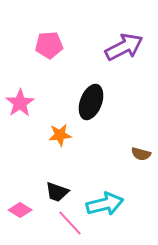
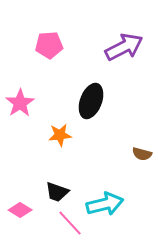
black ellipse: moved 1 px up
brown semicircle: moved 1 px right
